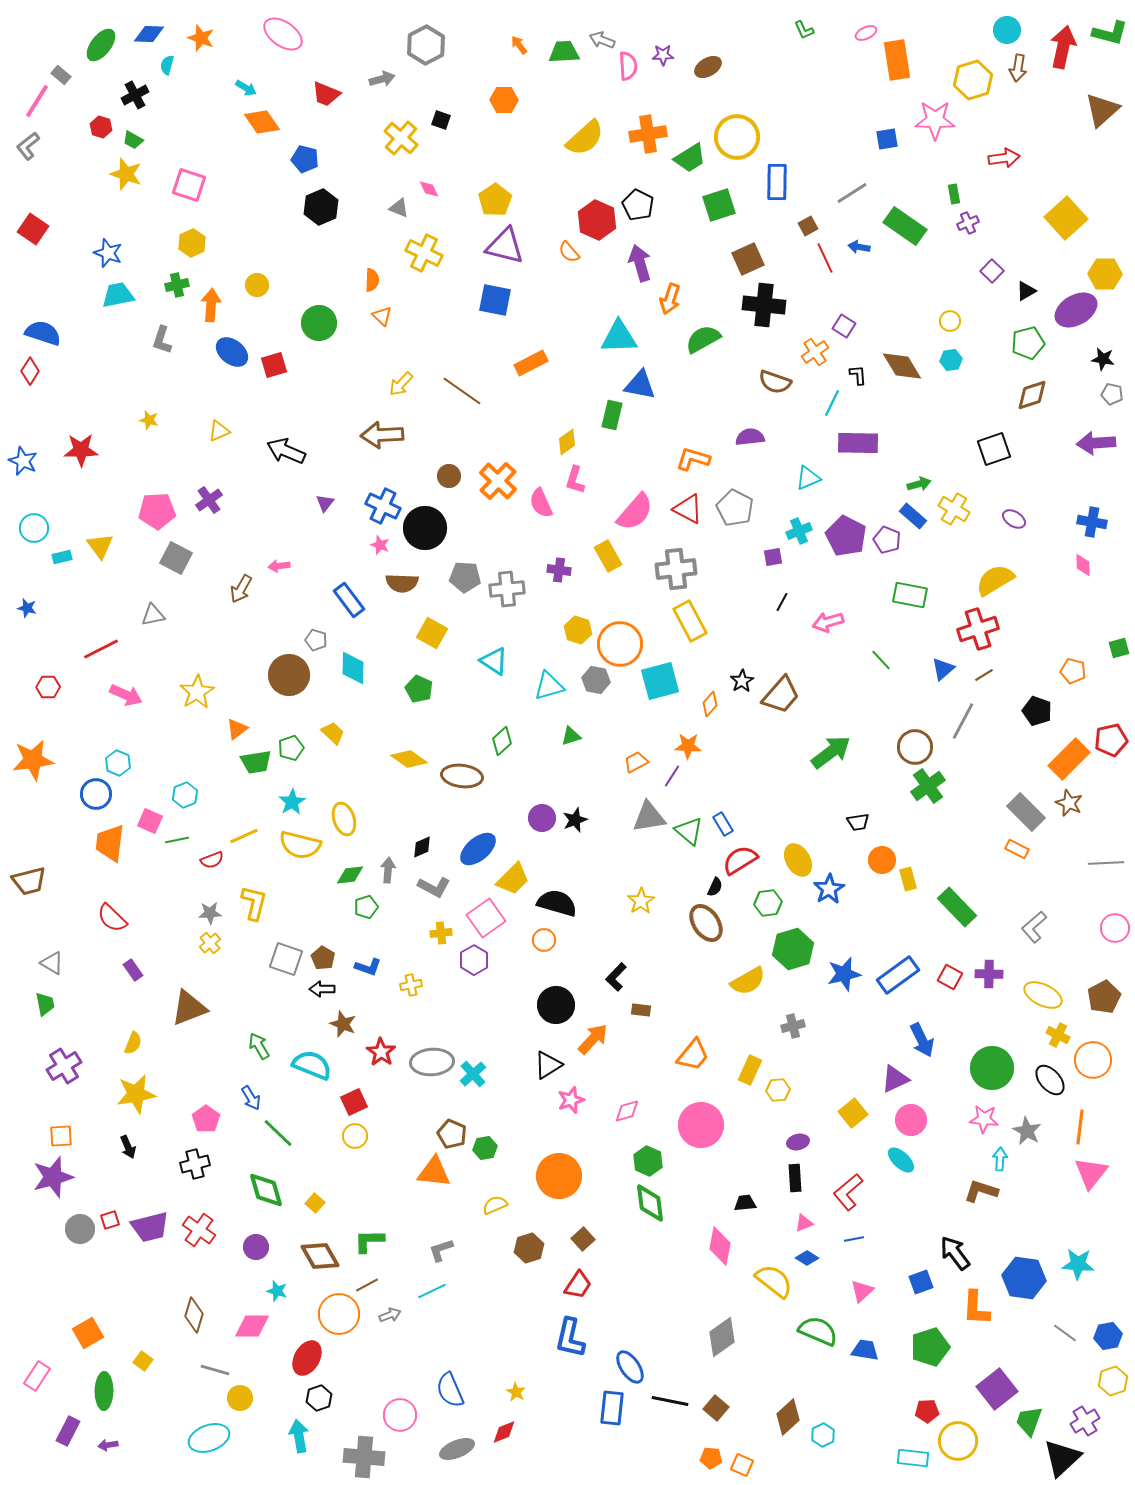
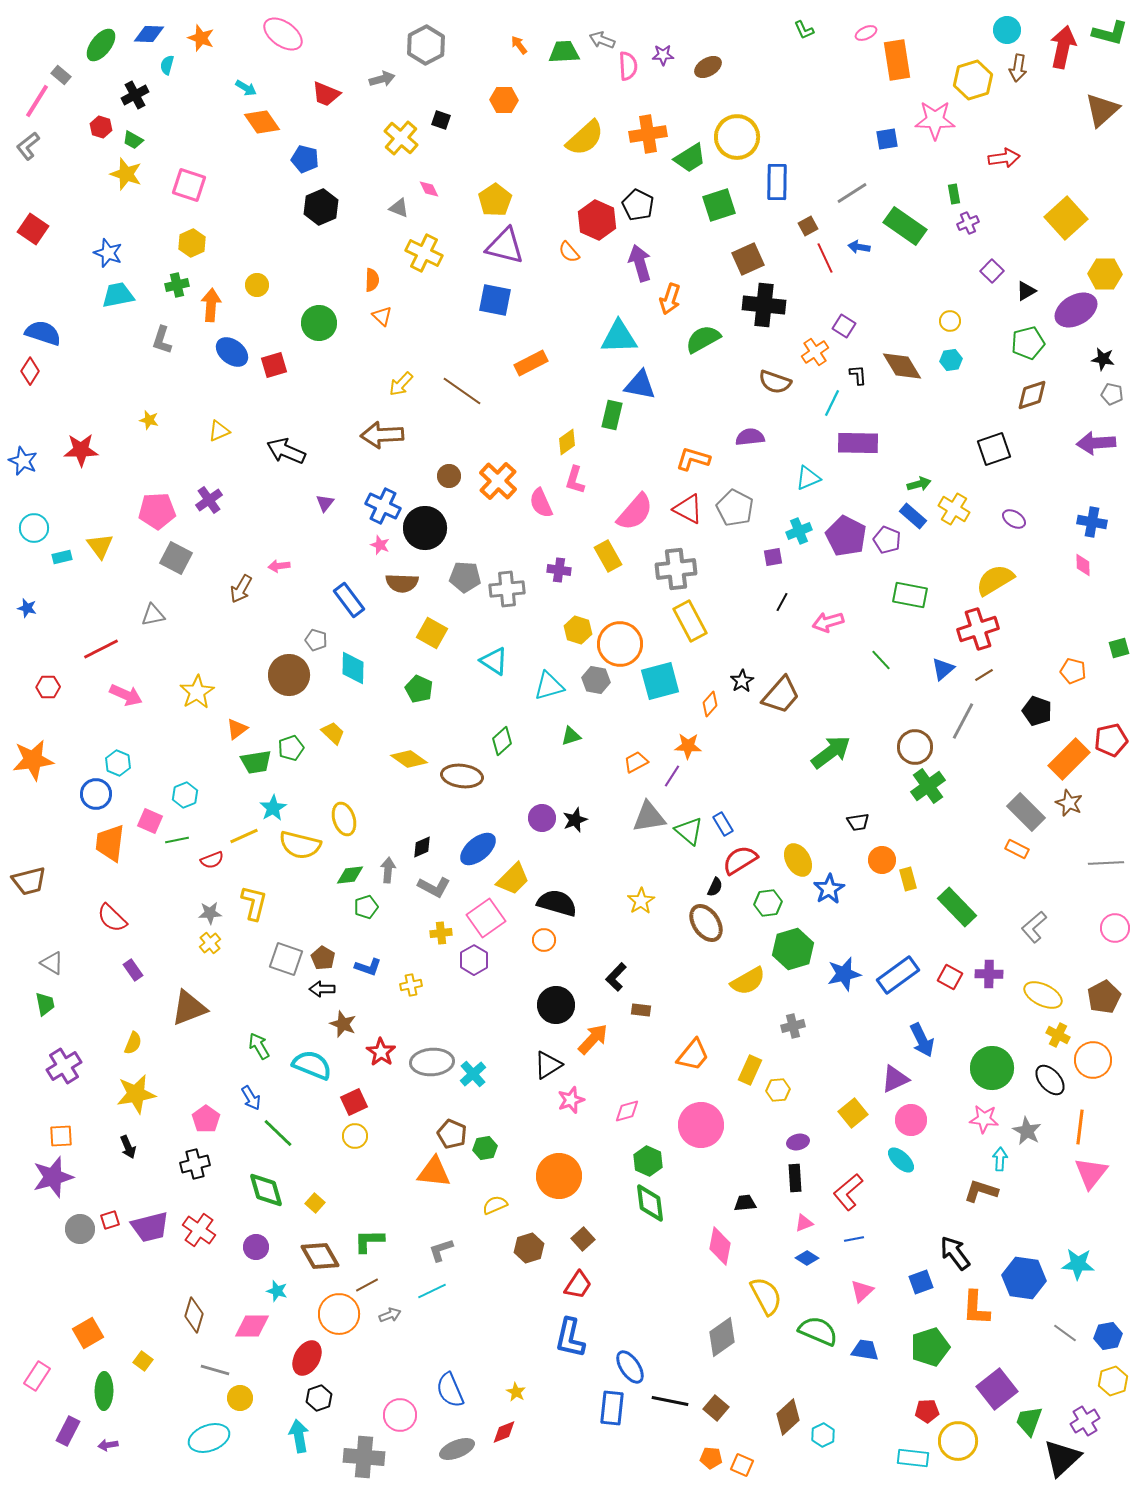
cyan star at (292, 802): moved 19 px left, 6 px down
yellow semicircle at (774, 1281): moved 8 px left, 15 px down; rotated 24 degrees clockwise
